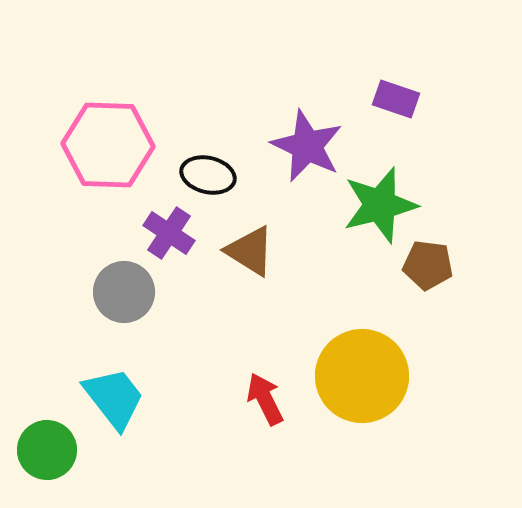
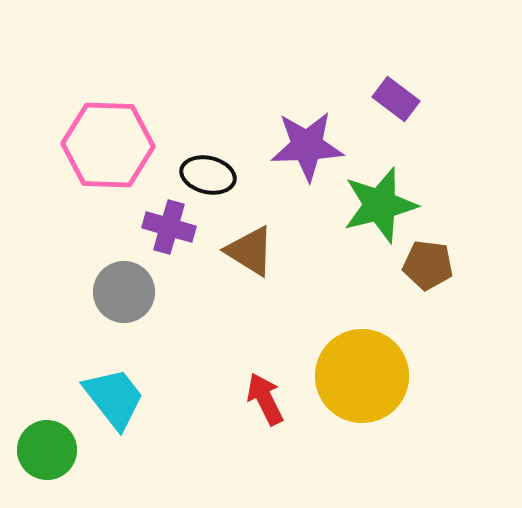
purple rectangle: rotated 18 degrees clockwise
purple star: rotated 28 degrees counterclockwise
purple cross: moved 6 px up; rotated 18 degrees counterclockwise
